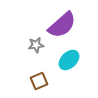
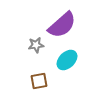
cyan ellipse: moved 2 px left
brown square: rotated 12 degrees clockwise
